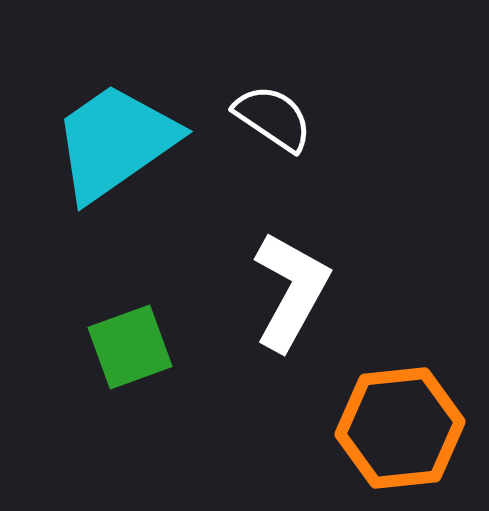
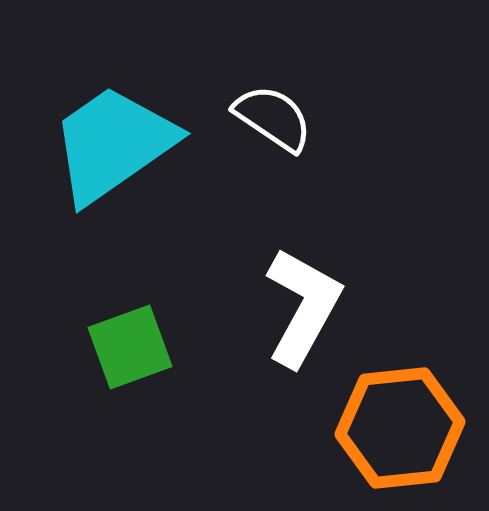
cyan trapezoid: moved 2 px left, 2 px down
white L-shape: moved 12 px right, 16 px down
